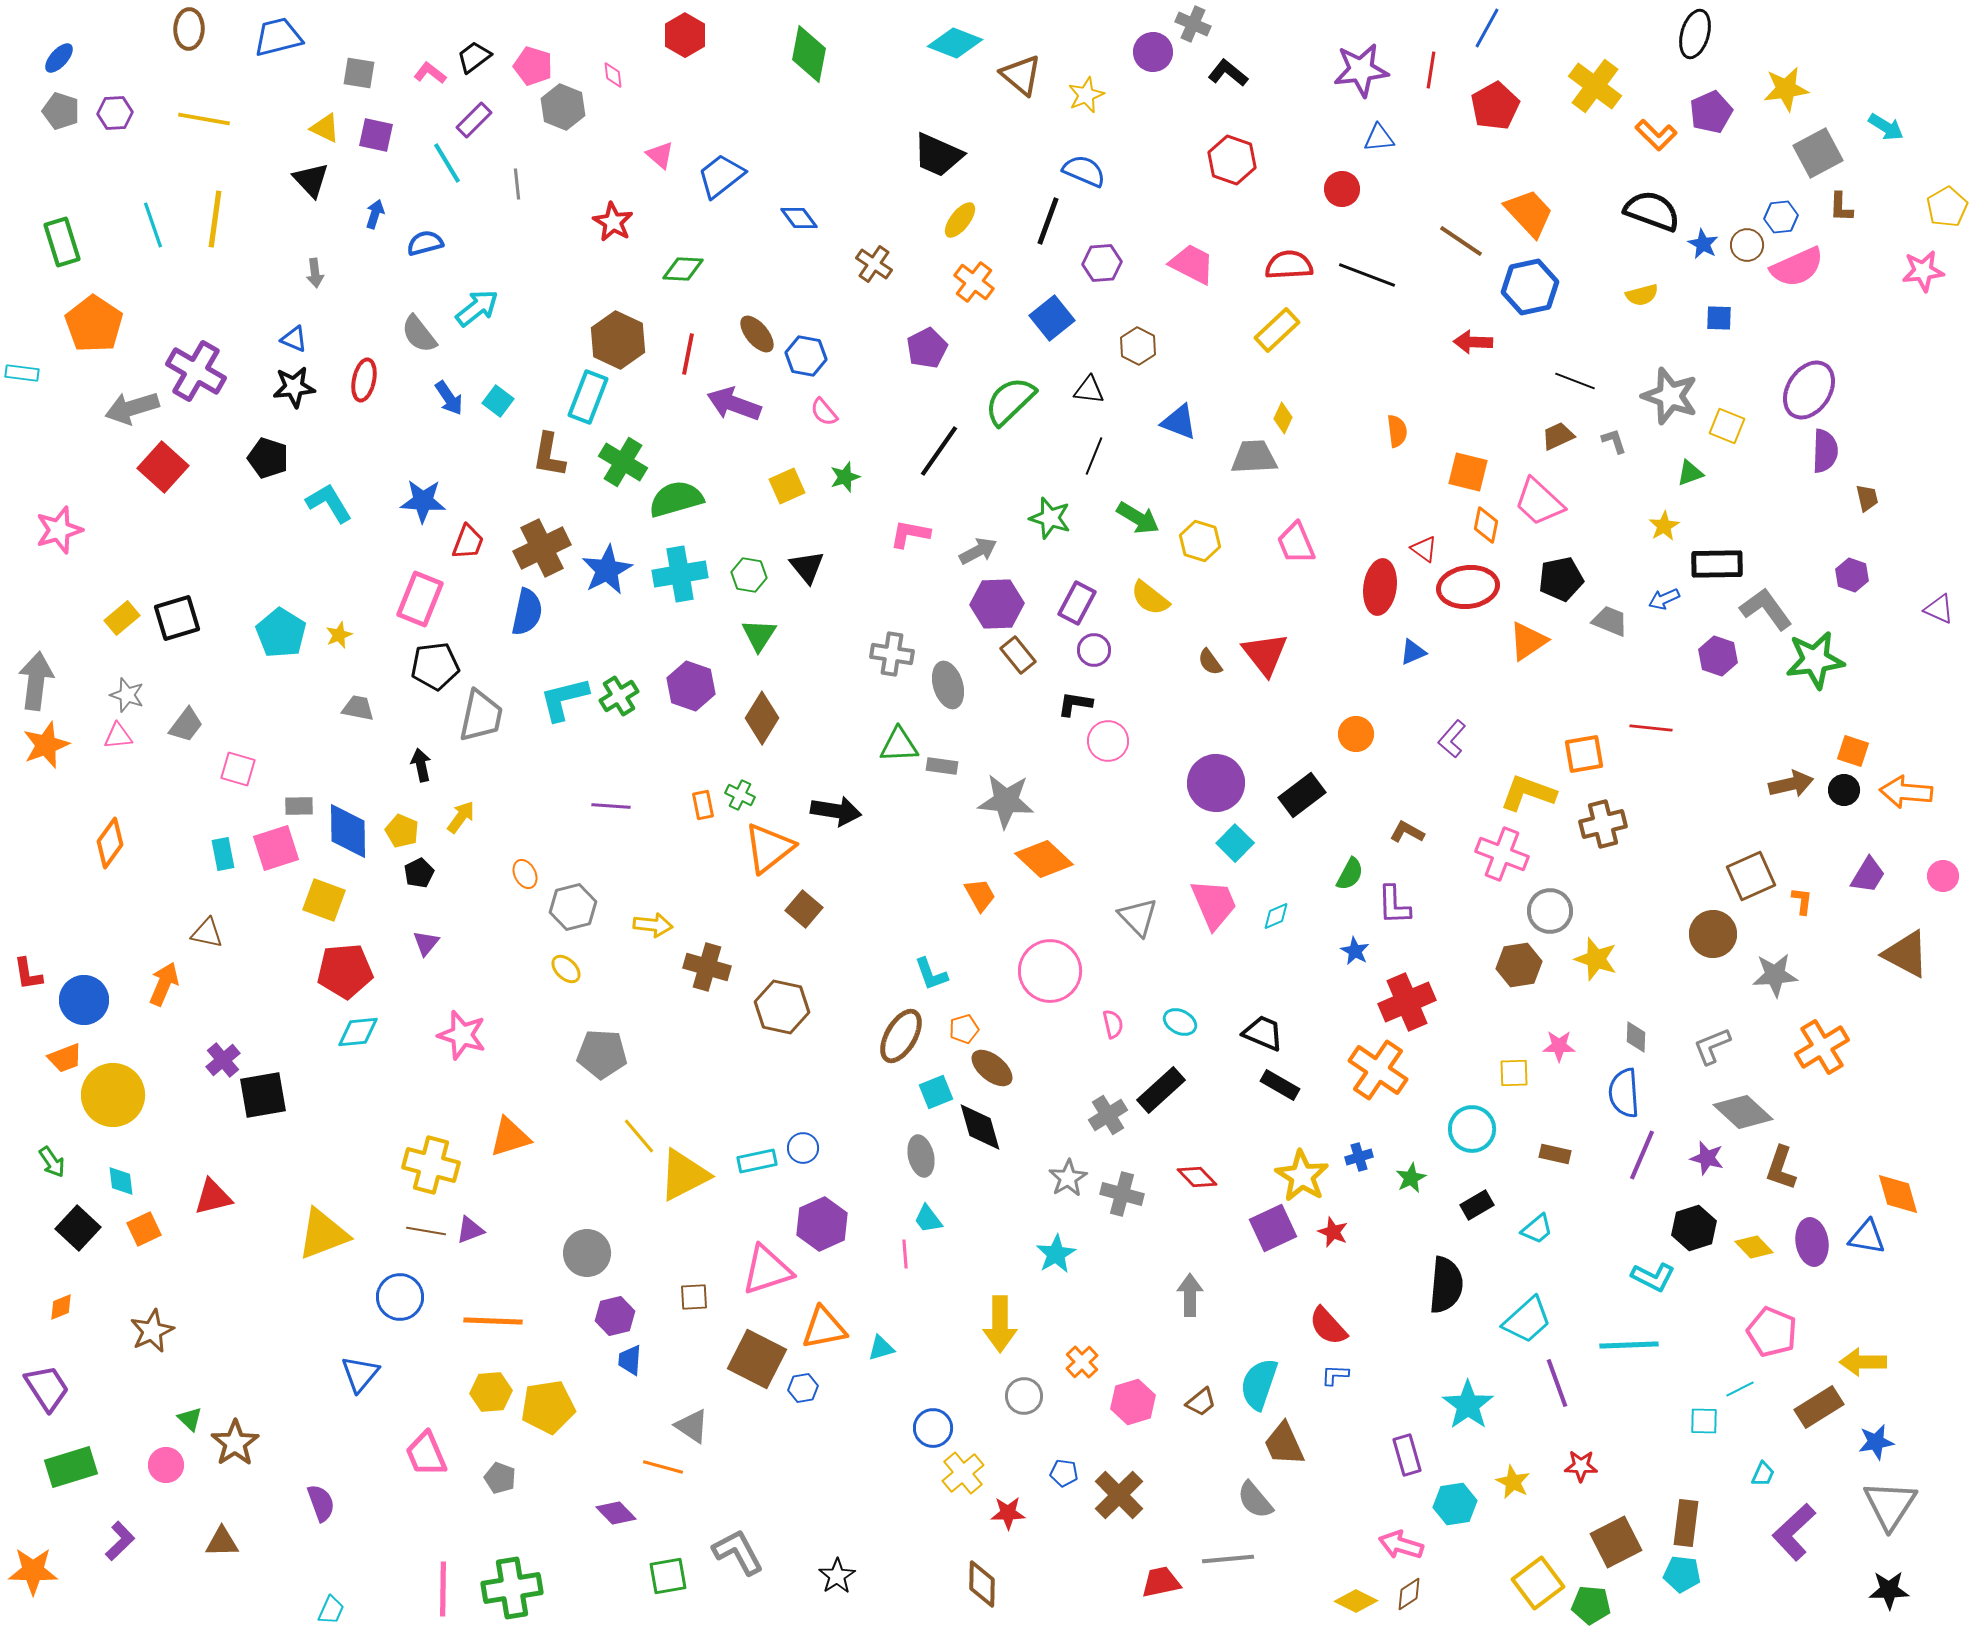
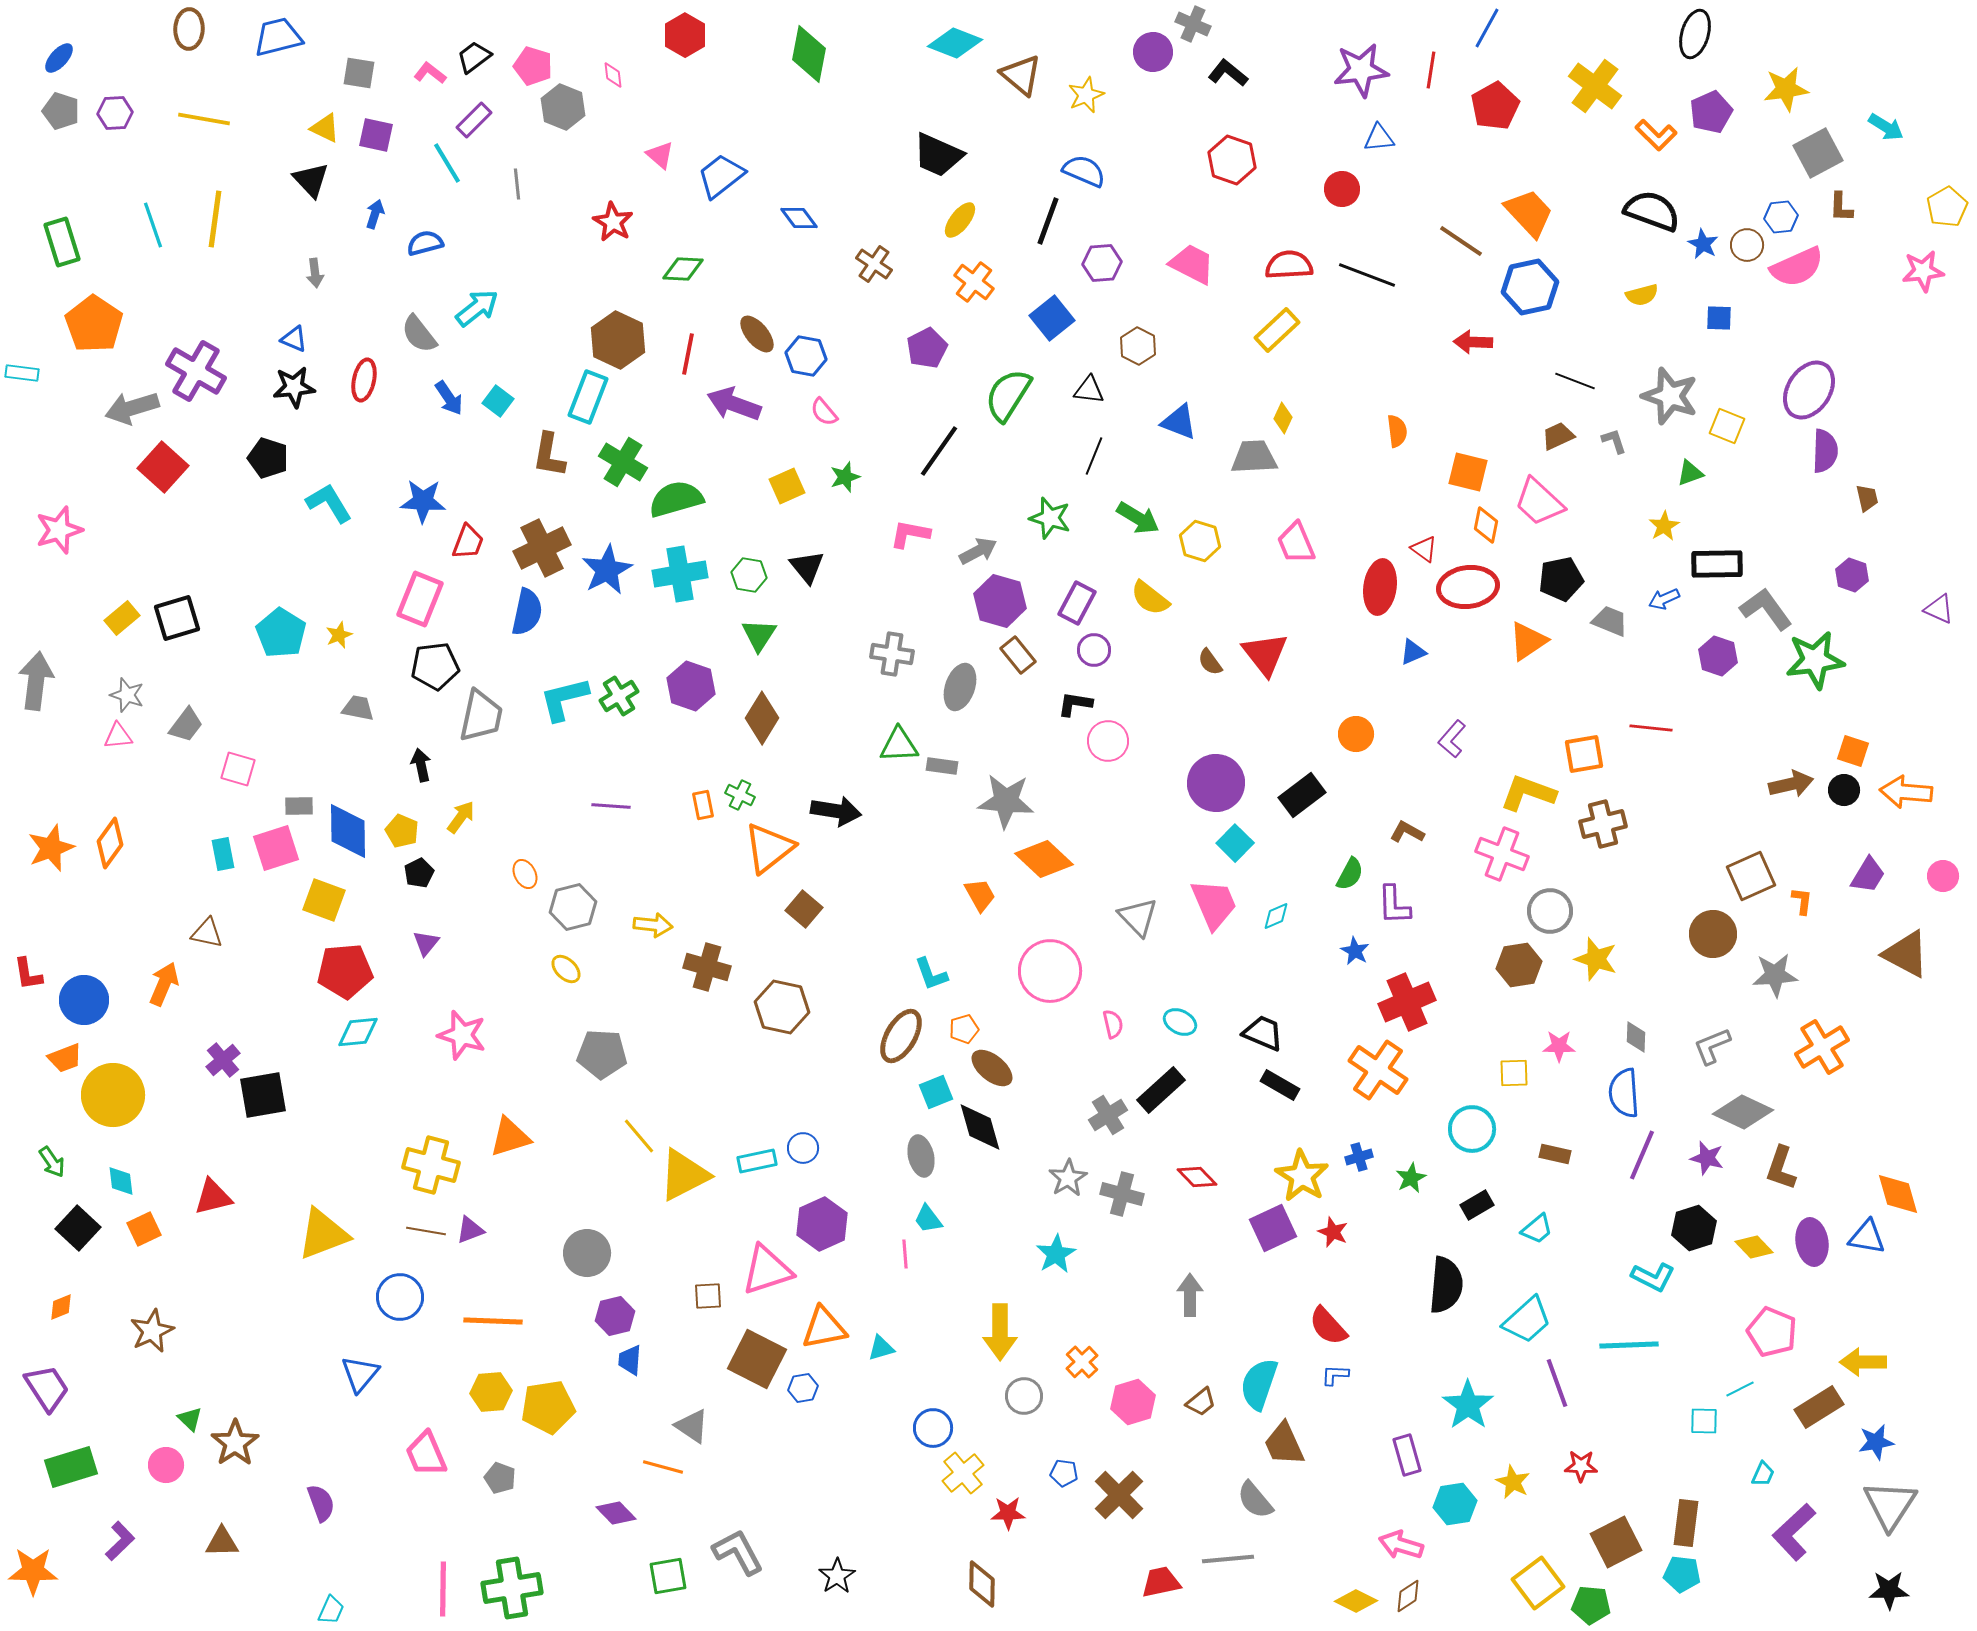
green semicircle at (1010, 401): moved 2 px left, 6 px up; rotated 14 degrees counterclockwise
purple hexagon at (997, 604): moved 3 px right, 3 px up; rotated 18 degrees clockwise
gray ellipse at (948, 685): moved 12 px right, 2 px down; rotated 36 degrees clockwise
orange star at (46, 745): moved 5 px right, 103 px down
gray diamond at (1743, 1112): rotated 18 degrees counterclockwise
brown square at (694, 1297): moved 14 px right, 1 px up
yellow arrow at (1000, 1324): moved 8 px down
brown diamond at (1409, 1594): moved 1 px left, 2 px down
